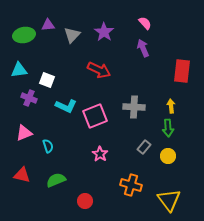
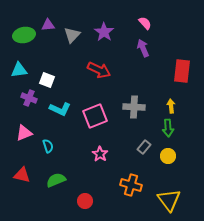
cyan L-shape: moved 6 px left, 3 px down
